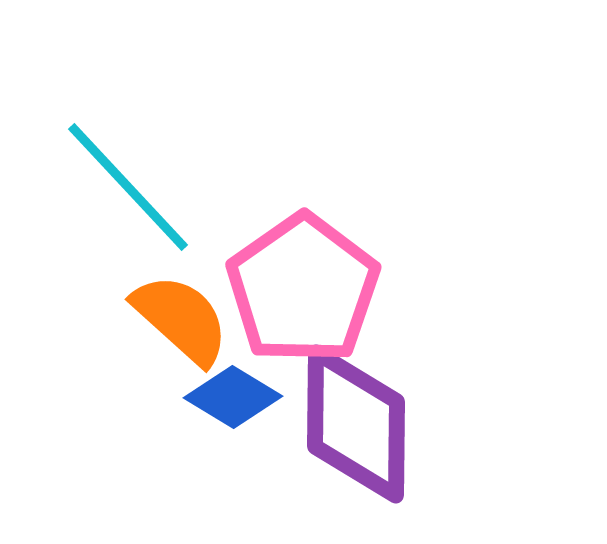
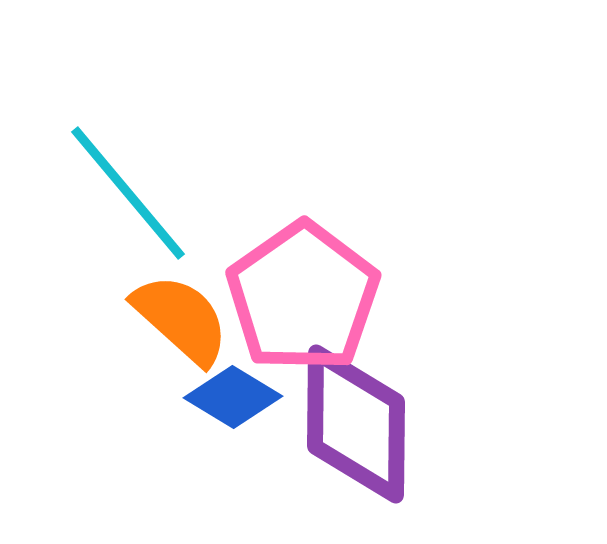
cyan line: moved 6 px down; rotated 3 degrees clockwise
pink pentagon: moved 8 px down
